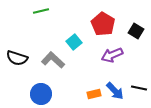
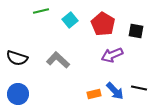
black square: rotated 21 degrees counterclockwise
cyan square: moved 4 px left, 22 px up
gray L-shape: moved 5 px right
blue circle: moved 23 px left
